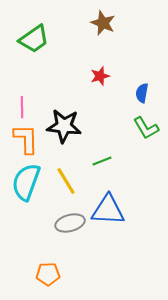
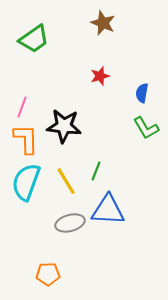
pink line: rotated 20 degrees clockwise
green line: moved 6 px left, 10 px down; rotated 48 degrees counterclockwise
